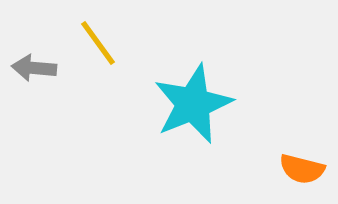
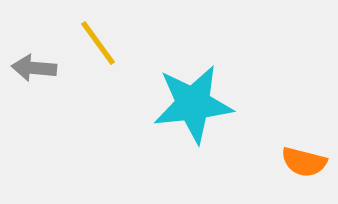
cyan star: rotated 16 degrees clockwise
orange semicircle: moved 2 px right, 7 px up
